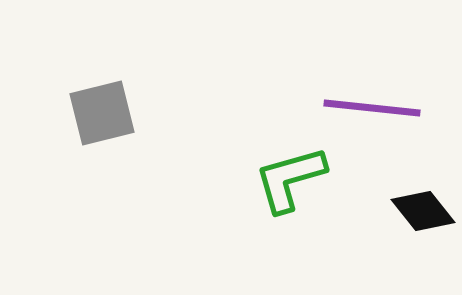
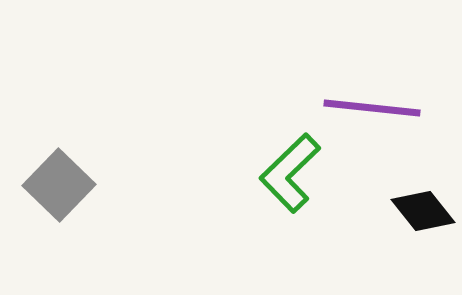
gray square: moved 43 px left, 72 px down; rotated 32 degrees counterclockwise
green L-shape: moved 6 px up; rotated 28 degrees counterclockwise
